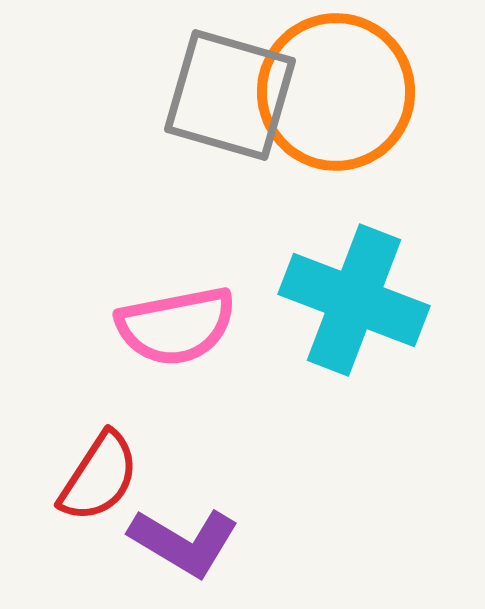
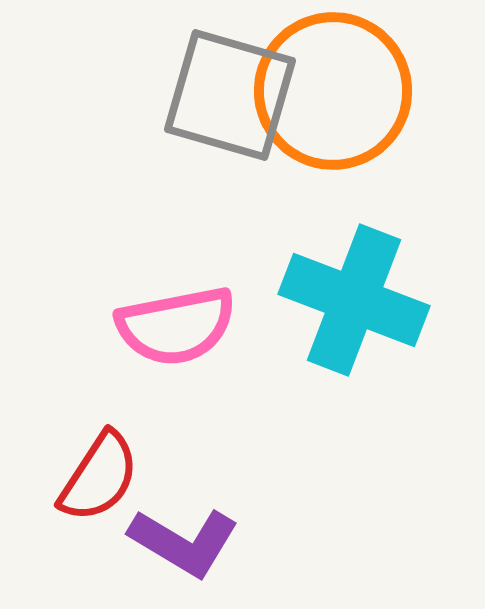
orange circle: moved 3 px left, 1 px up
